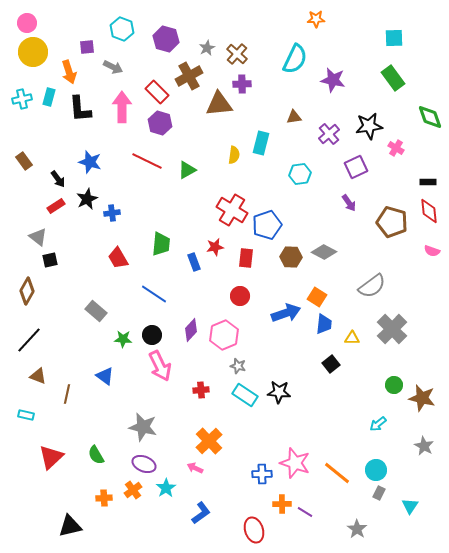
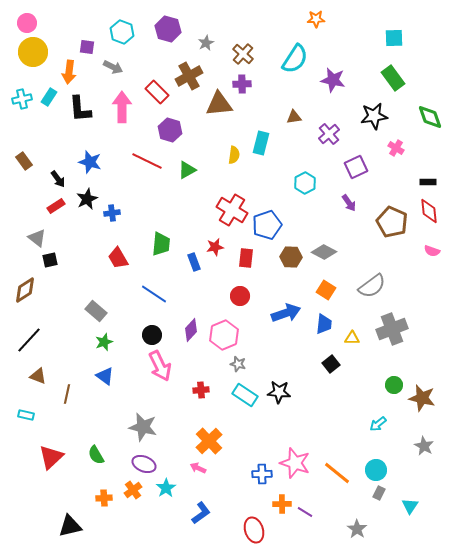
cyan hexagon at (122, 29): moved 3 px down
purple hexagon at (166, 39): moved 2 px right, 10 px up
purple square at (87, 47): rotated 14 degrees clockwise
gray star at (207, 48): moved 1 px left, 5 px up
brown cross at (237, 54): moved 6 px right
cyan semicircle at (295, 59): rotated 8 degrees clockwise
orange arrow at (69, 72): rotated 25 degrees clockwise
cyan rectangle at (49, 97): rotated 18 degrees clockwise
purple hexagon at (160, 123): moved 10 px right, 7 px down
black star at (369, 126): moved 5 px right, 10 px up
cyan hexagon at (300, 174): moved 5 px right, 9 px down; rotated 20 degrees counterclockwise
brown pentagon at (392, 222): rotated 8 degrees clockwise
gray triangle at (38, 237): moved 1 px left, 1 px down
brown diamond at (27, 291): moved 2 px left, 1 px up; rotated 28 degrees clockwise
orange square at (317, 297): moved 9 px right, 7 px up
gray cross at (392, 329): rotated 24 degrees clockwise
green star at (123, 339): moved 19 px left, 3 px down; rotated 24 degrees counterclockwise
gray star at (238, 366): moved 2 px up
pink arrow at (195, 468): moved 3 px right
